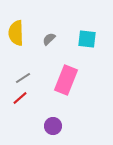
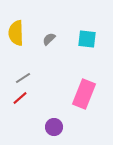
pink rectangle: moved 18 px right, 14 px down
purple circle: moved 1 px right, 1 px down
